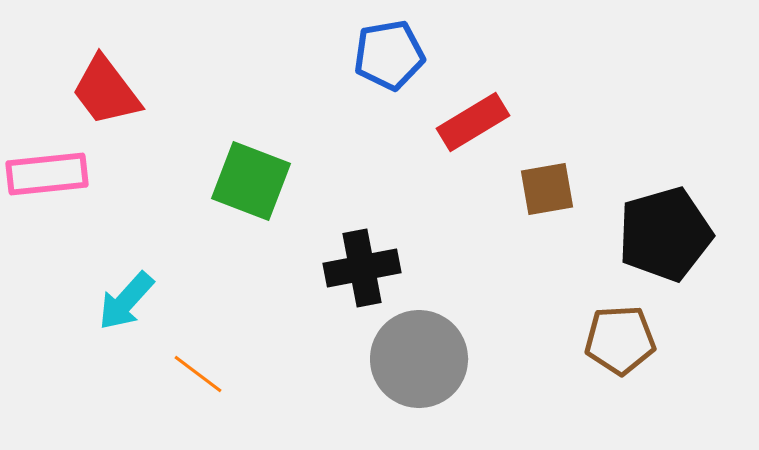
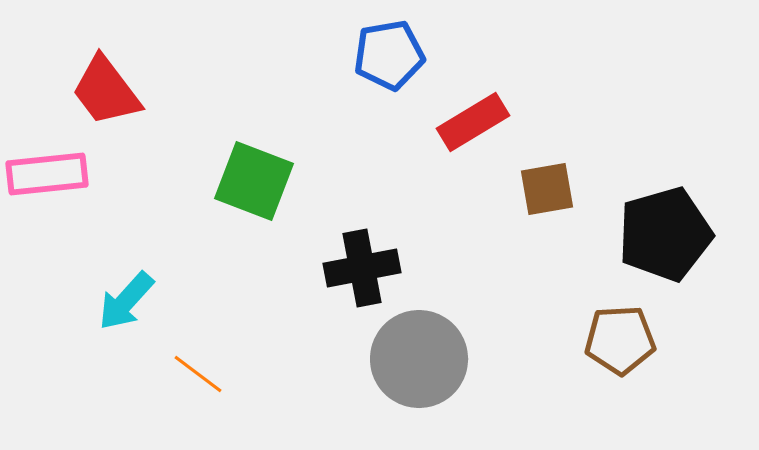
green square: moved 3 px right
